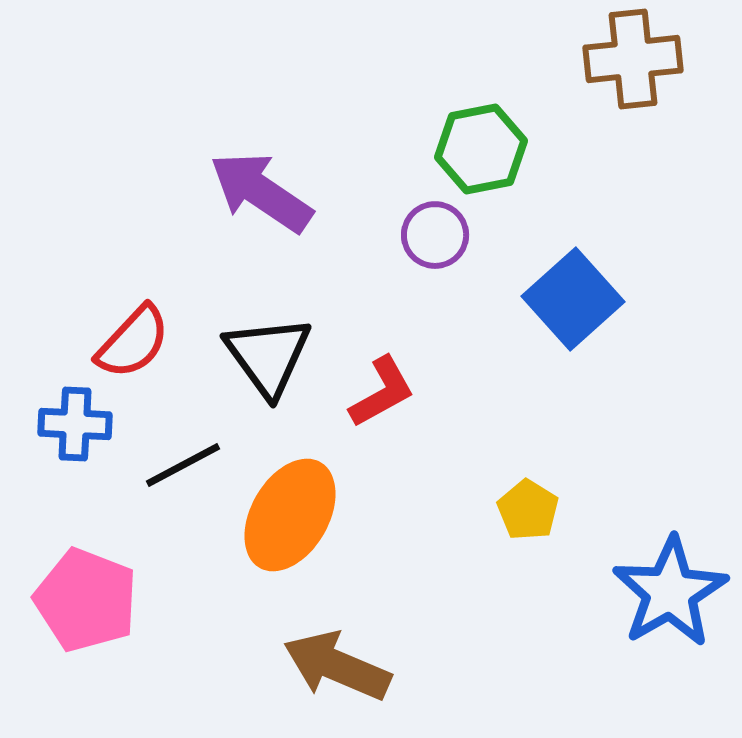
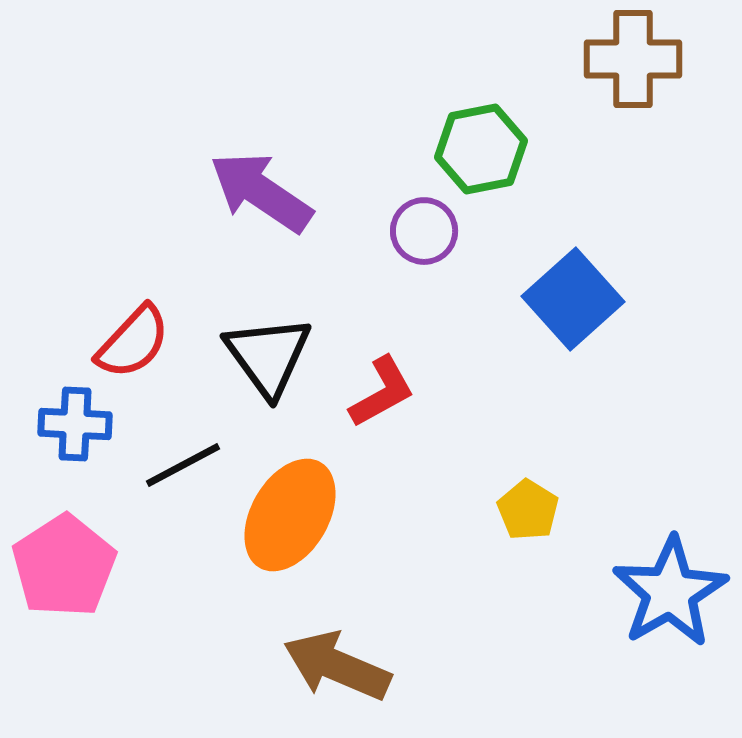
brown cross: rotated 6 degrees clockwise
purple circle: moved 11 px left, 4 px up
pink pentagon: moved 22 px left, 34 px up; rotated 18 degrees clockwise
